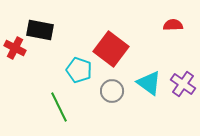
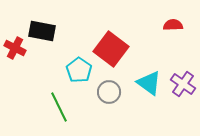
black rectangle: moved 2 px right, 1 px down
cyan pentagon: rotated 15 degrees clockwise
gray circle: moved 3 px left, 1 px down
